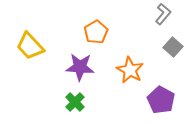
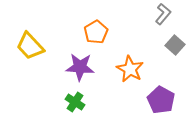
gray square: moved 2 px right, 2 px up
orange star: moved 1 px up
green cross: rotated 12 degrees counterclockwise
